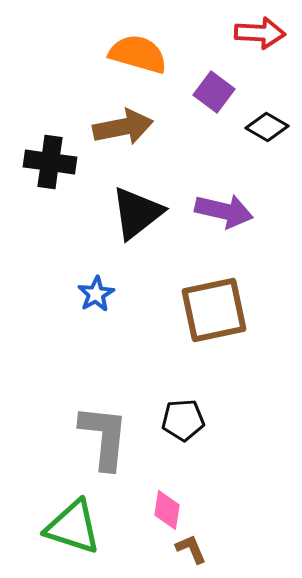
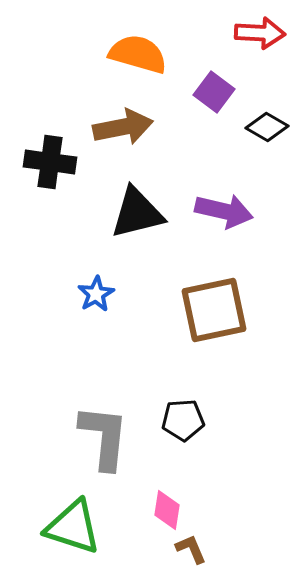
black triangle: rotated 24 degrees clockwise
